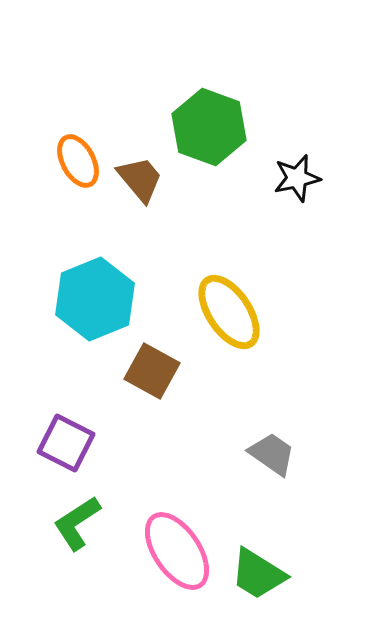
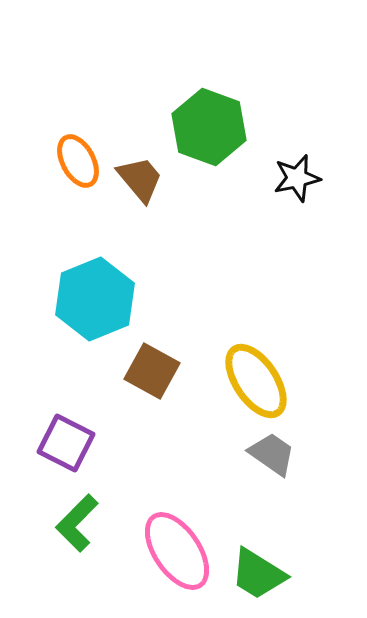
yellow ellipse: moved 27 px right, 69 px down
green L-shape: rotated 12 degrees counterclockwise
